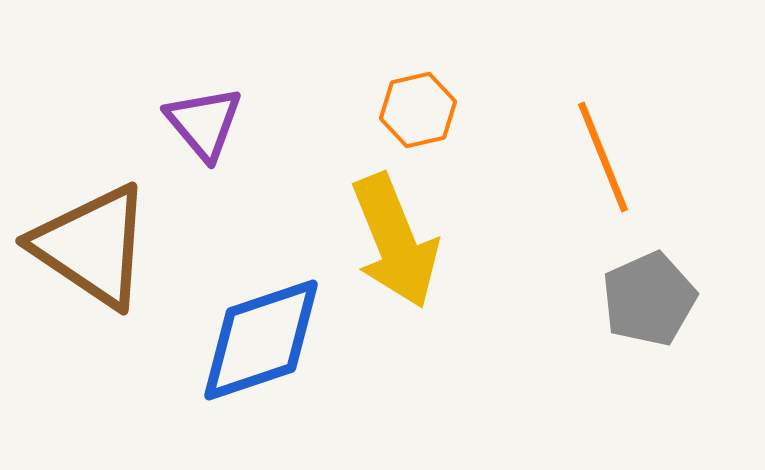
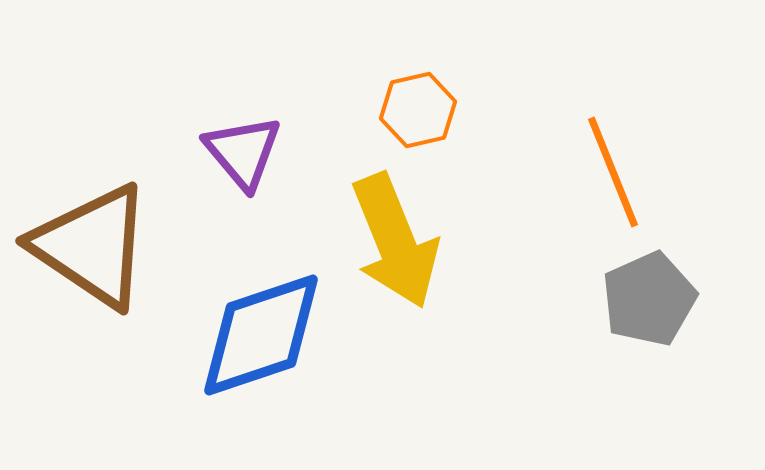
purple triangle: moved 39 px right, 29 px down
orange line: moved 10 px right, 15 px down
blue diamond: moved 5 px up
